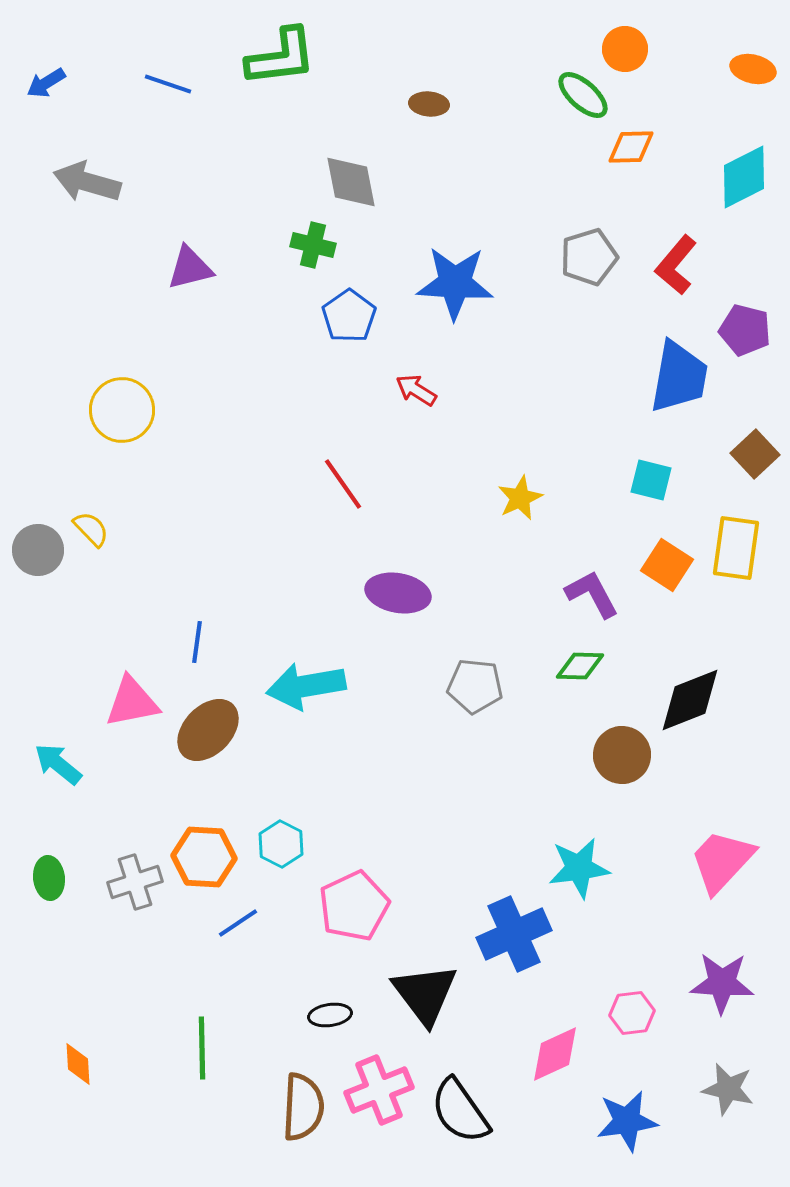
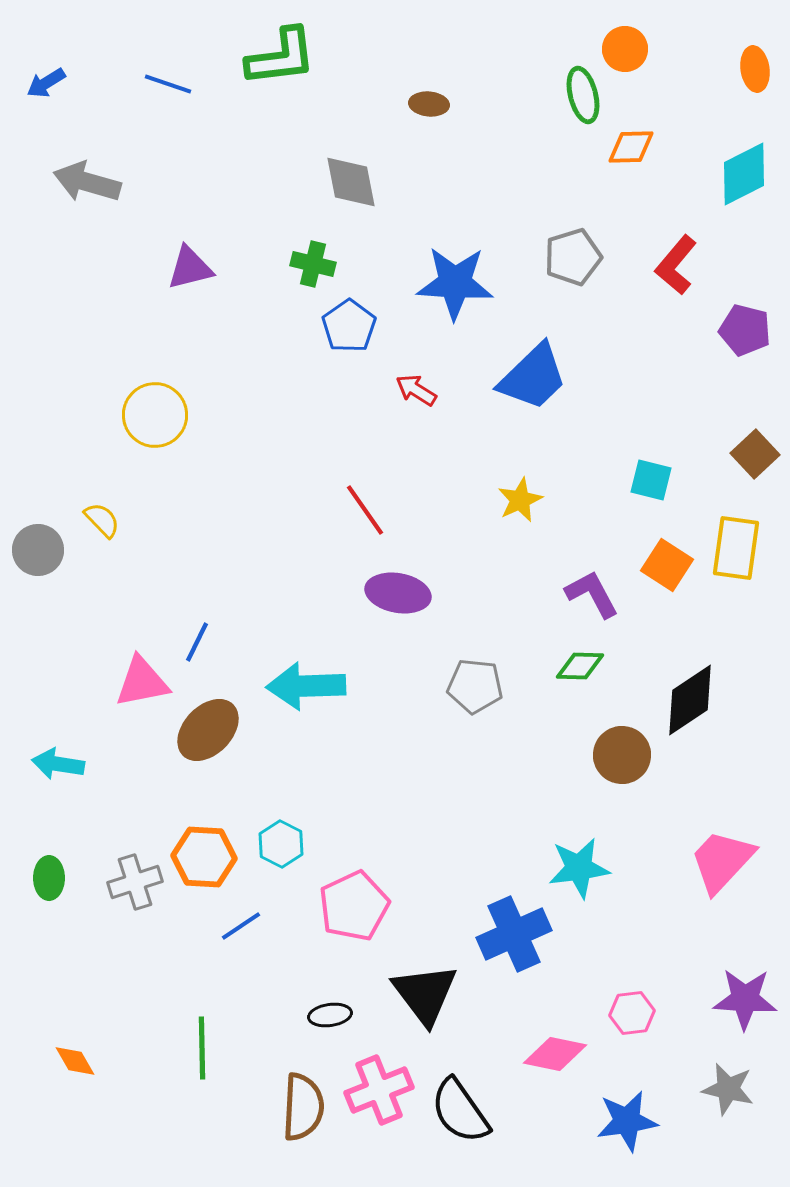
orange ellipse at (753, 69): moved 2 px right; rotated 69 degrees clockwise
green ellipse at (583, 95): rotated 34 degrees clockwise
cyan diamond at (744, 177): moved 3 px up
green cross at (313, 245): moved 19 px down
gray pentagon at (589, 257): moved 16 px left
blue pentagon at (349, 316): moved 10 px down
blue trapezoid at (679, 377): moved 146 px left; rotated 36 degrees clockwise
yellow circle at (122, 410): moved 33 px right, 5 px down
red line at (343, 484): moved 22 px right, 26 px down
yellow star at (520, 498): moved 2 px down
yellow semicircle at (91, 529): moved 11 px right, 9 px up
blue line at (197, 642): rotated 18 degrees clockwise
cyan arrow at (306, 686): rotated 8 degrees clockwise
black diamond at (690, 700): rotated 12 degrees counterclockwise
pink triangle at (132, 702): moved 10 px right, 20 px up
cyan arrow at (58, 764): rotated 30 degrees counterclockwise
green ellipse at (49, 878): rotated 6 degrees clockwise
blue line at (238, 923): moved 3 px right, 3 px down
purple star at (722, 983): moved 23 px right, 16 px down
pink diamond at (555, 1054): rotated 36 degrees clockwise
orange diamond at (78, 1064): moved 3 px left, 3 px up; rotated 27 degrees counterclockwise
